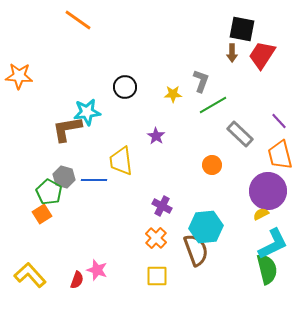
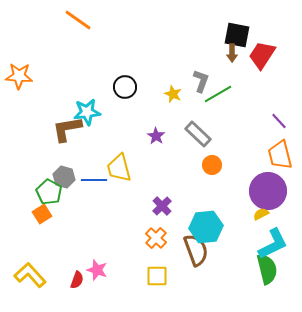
black square: moved 5 px left, 6 px down
yellow star: rotated 24 degrees clockwise
green line: moved 5 px right, 11 px up
gray rectangle: moved 42 px left
yellow trapezoid: moved 2 px left, 7 px down; rotated 8 degrees counterclockwise
purple cross: rotated 18 degrees clockwise
